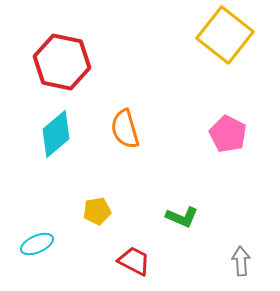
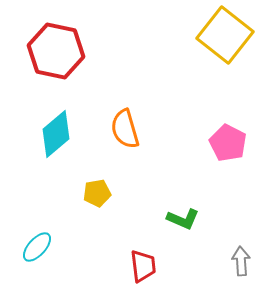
red hexagon: moved 6 px left, 11 px up
pink pentagon: moved 9 px down
yellow pentagon: moved 18 px up
green L-shape: moved 1 px right, 2 px down
cyan ellipse: moved 3 px down; rotated 24 degrees counterclockwise
red trapezoid: moved 9 px right, 5 px down; rotated 56 degrees clockwise
